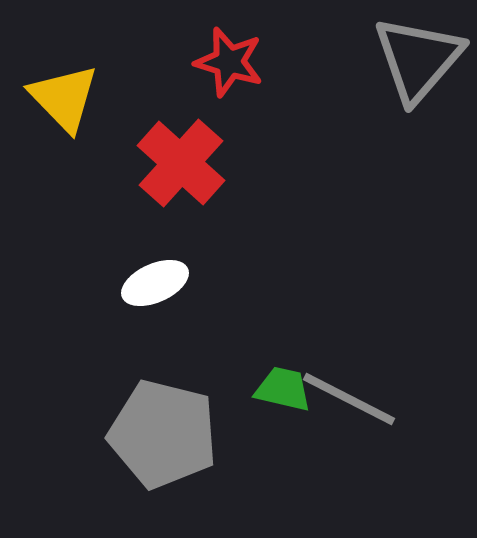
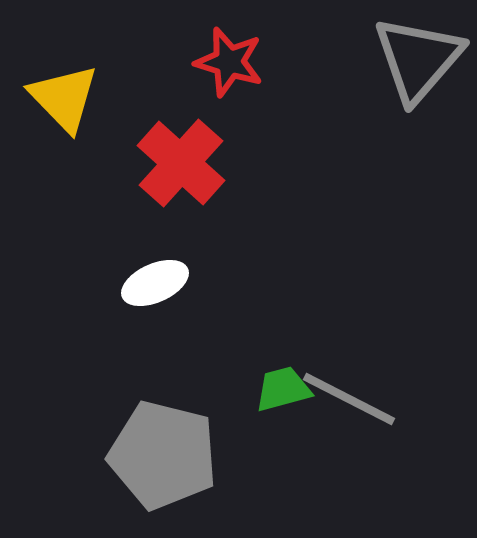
green trapezoid: rotated 28 degrees counterclockwise
gray pentagon: moved 21 px down
